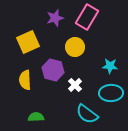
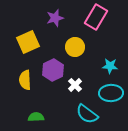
pink rectangle: moved 9 px right
purple hexagon: rotated 20 degrees clockwise
